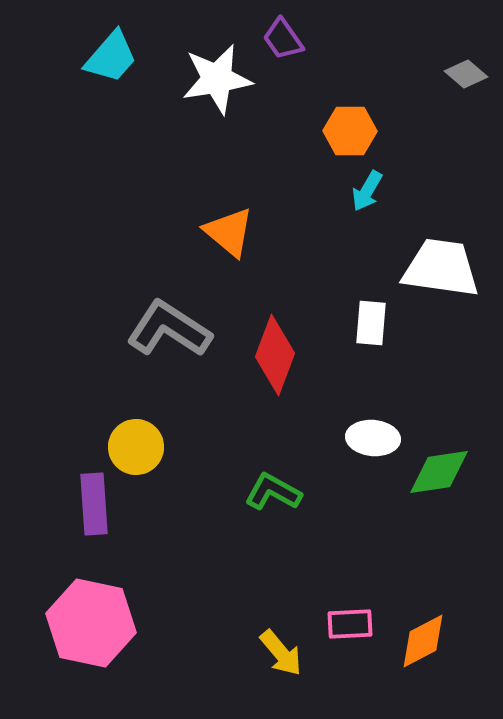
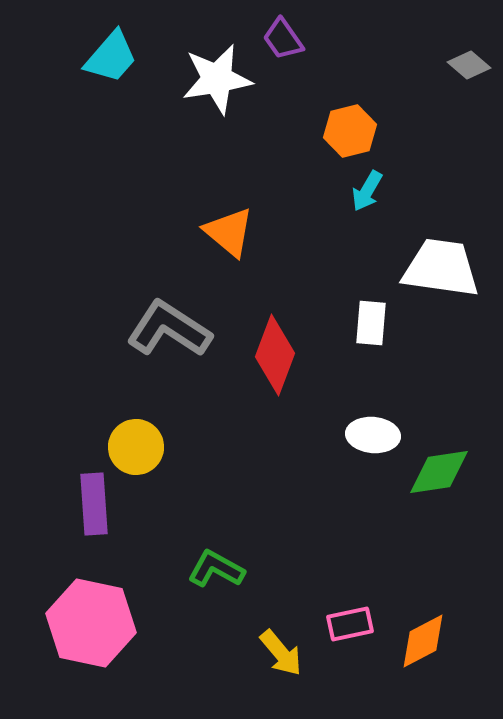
gray diamond: moved 3 px right, 9 px up
orange hexagon: rotated 15 degrees counterclockwise
white ellipse: moved 3 px up
green L-shape: moved 57 px left, 77 px down
pink rectangle: rotated 9 degrees counterclockwise
